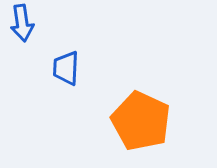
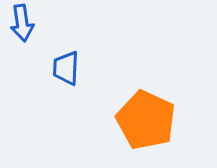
orange pentagon: moved 5 px right, 1 px up
